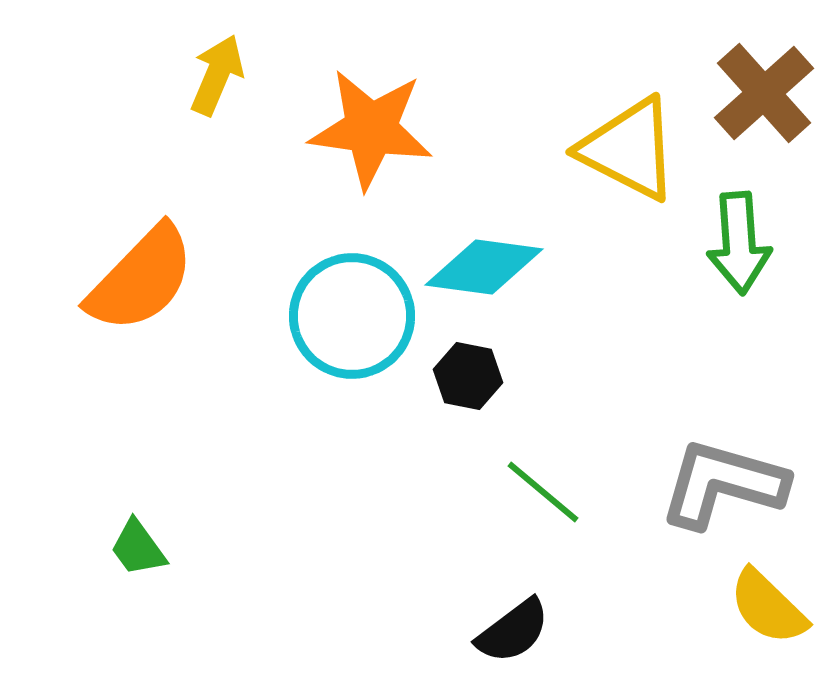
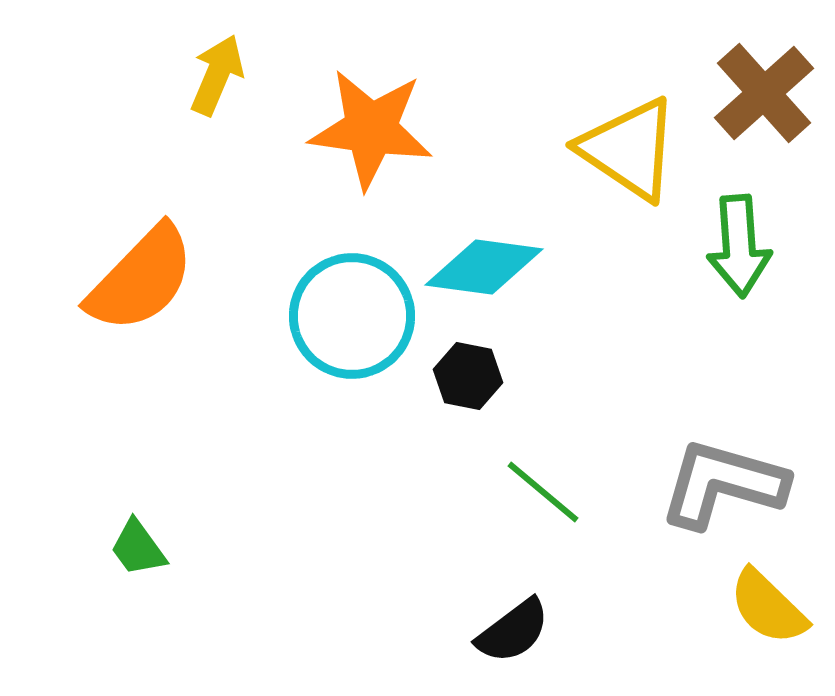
yellow triangle: rotated 7 degrees clockwise
green arrow: moved 3 px down
